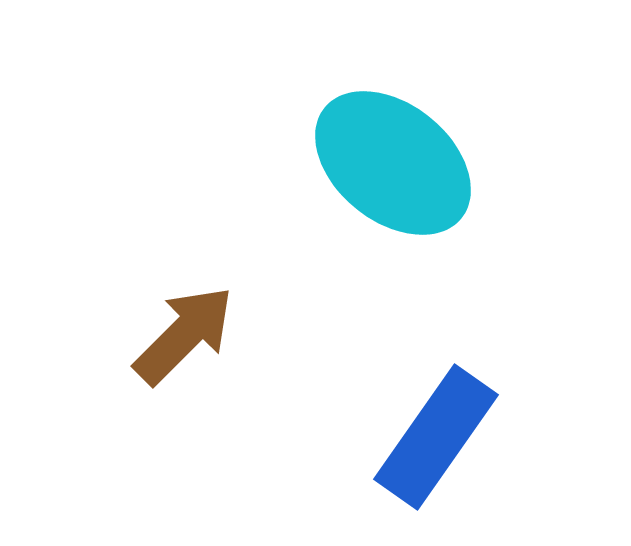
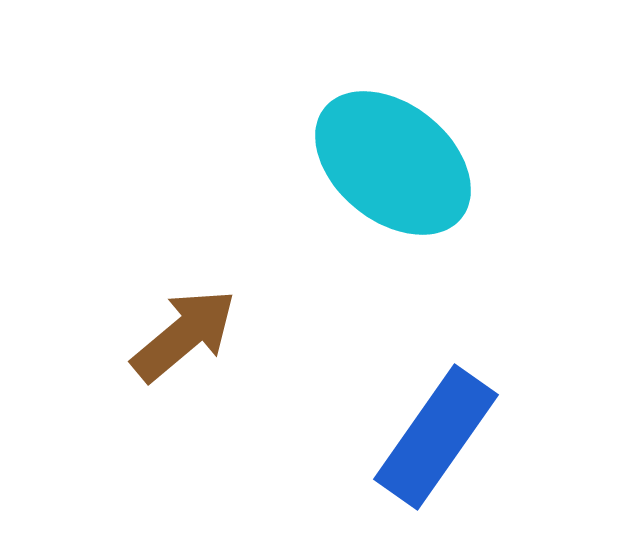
brown arrow: rotated 5 degrees clockwise
